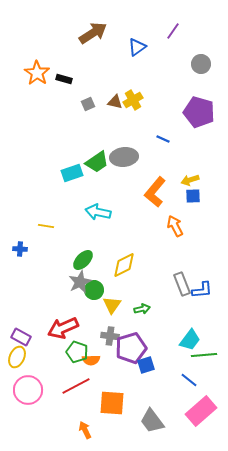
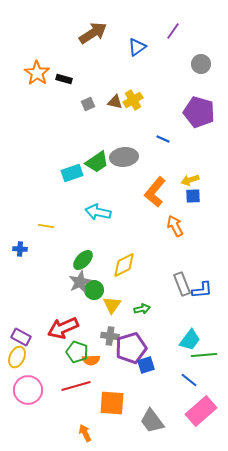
red line at (76, 386): rotated 12 degrees clockwise
orange arrow at (85, 430): moved 3 px down
